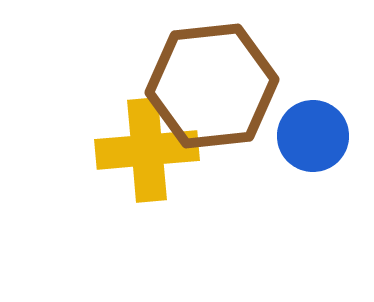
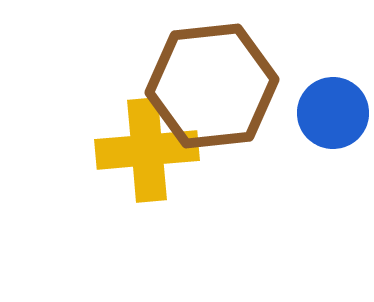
blue circle: moved 20 px right, 23 px up
